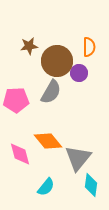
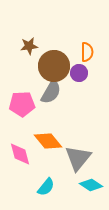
orange semicircle: moved 2 px left, 5 px down
brown circle: moved 3 px left, 5 px down
pink pentagon: moved 6 px right, 4 px down
cyan diamond: rotated 65 degrees counterclockwise
